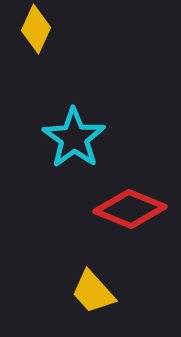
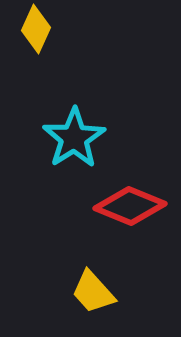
cyan star: rotated 4 degrees clockwise
red diamond: moved 3 px up
